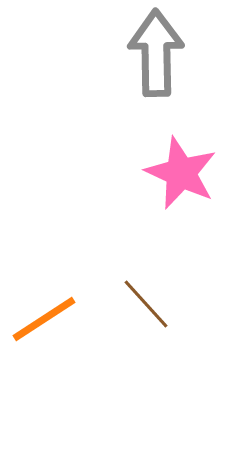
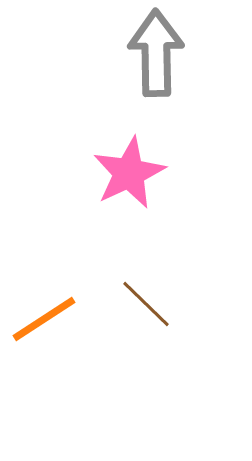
pink star: moved 52 px left; rotated 22 degrees clockwise
brown line: rotated 4 degrees counterclockwise
